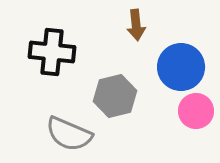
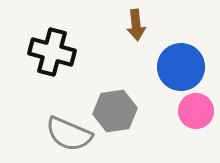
black cross: rotated 9 degrees clockwise
gray hexagon: moved 15 px down; rotated 6 degrees clockwise
